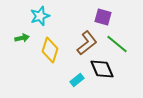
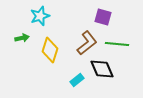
green line: rotated 35 degrees counterclockwise
